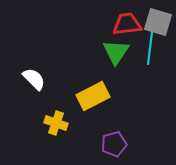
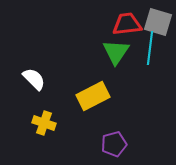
yellow cross: moved 12 px left
